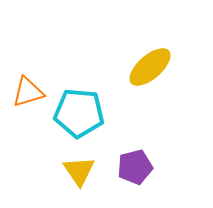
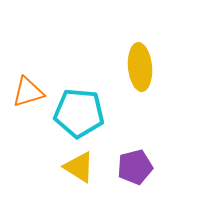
yellow ellipse: moved 10 px left; rotated 54 degrees counterclockwise
yellow triangle: moved 4 px up; rotated 24 degrees counterclockwise
